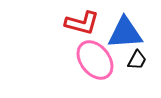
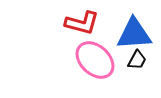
blue triangle: moved 9 px right, 1 px down
pink ellipse: rotated 9 degrees counterclockwise
